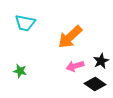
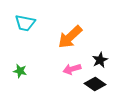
black star: moved 1 px left, 1 px up
pink arrow: moved 3 px left, 3 px down
